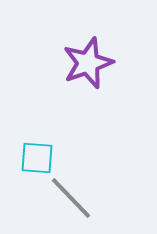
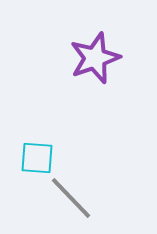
purple star: moved 7 px right, 5 px up
